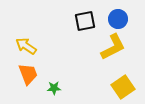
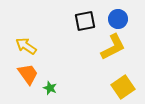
orange trapezoid: rotated 15 degrees counterclockwise
green star: moved 4 px left; rotated 24 degrees clockwise
